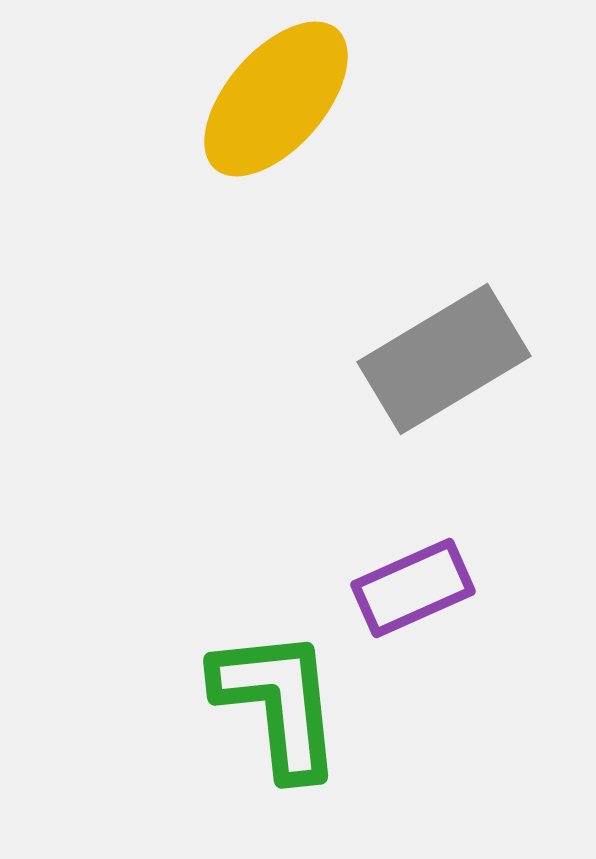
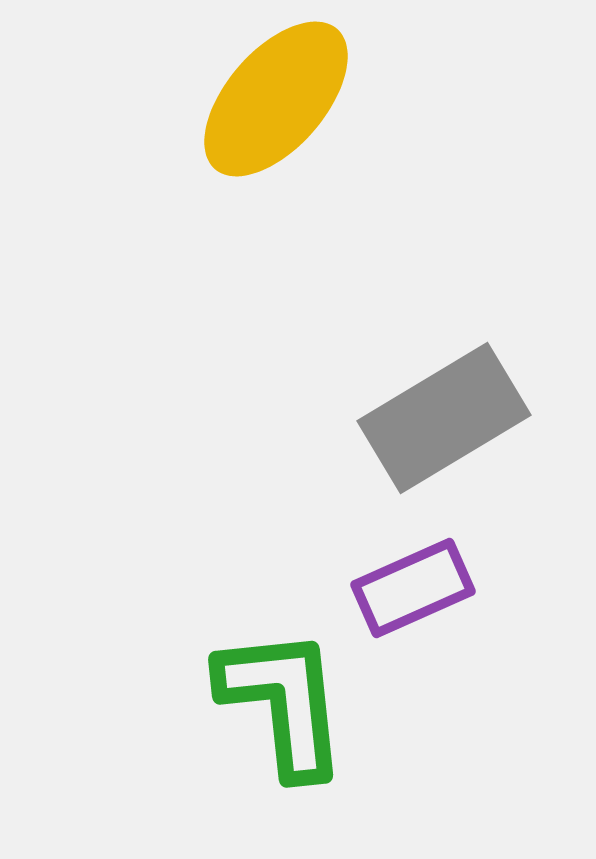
gray rectangle: moved 59 px down
green L-shape: moved 5 px right, 1 px up
